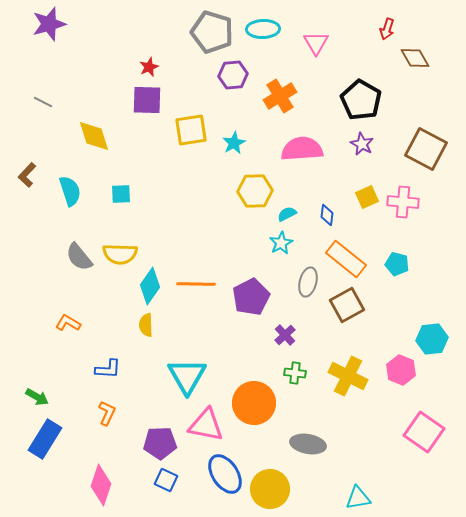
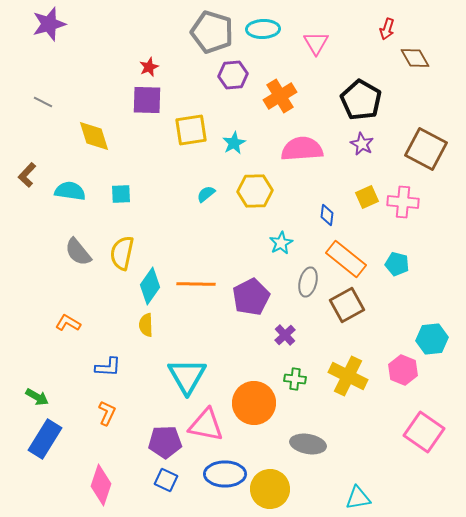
cyan semicircle at (70, 191): rotated 64 degrees counterclockwise
cyan semicircle at (287, 214): moved 81 px left, 20 px up; rotated 12 degrees counterclockwise
yellow semicircle at (120, 254): moved 2 px right, 1 px up; rotated 100 degrees clockwise
gray semicircle at (79, 257): moved 1 px left, 5 px up
blue L-shape at (108, 369): moved 2 px up
pink hexagon at (401, 370): moved 2 px right
green cross at (295, 373): moved 6 px down
purple pentagon at (160, 443): moved 5 px right, 1 px up
blue ellipse at (225, 474): rotated 57 degrees counterclockwise
